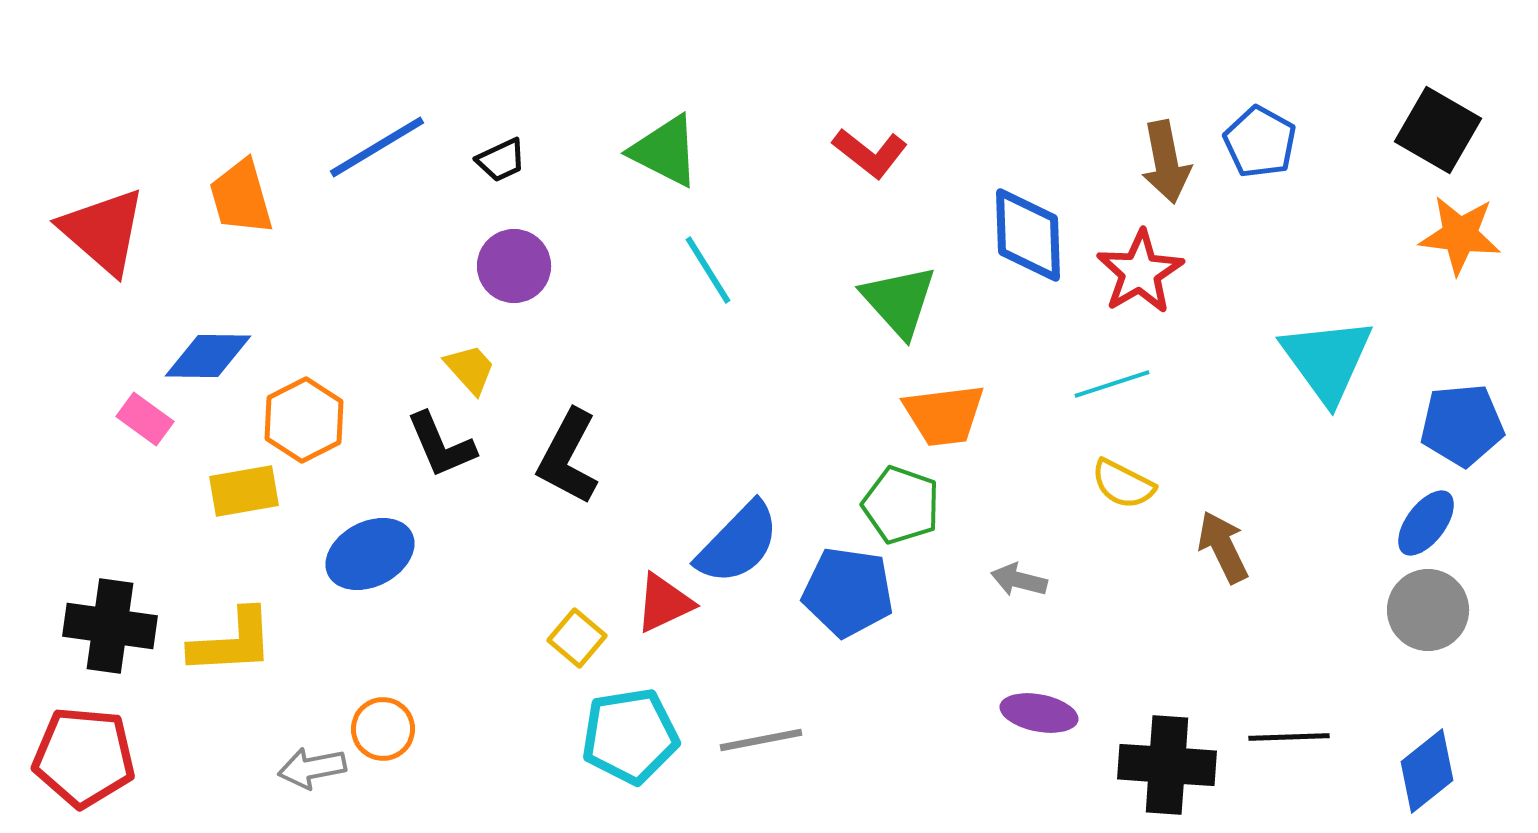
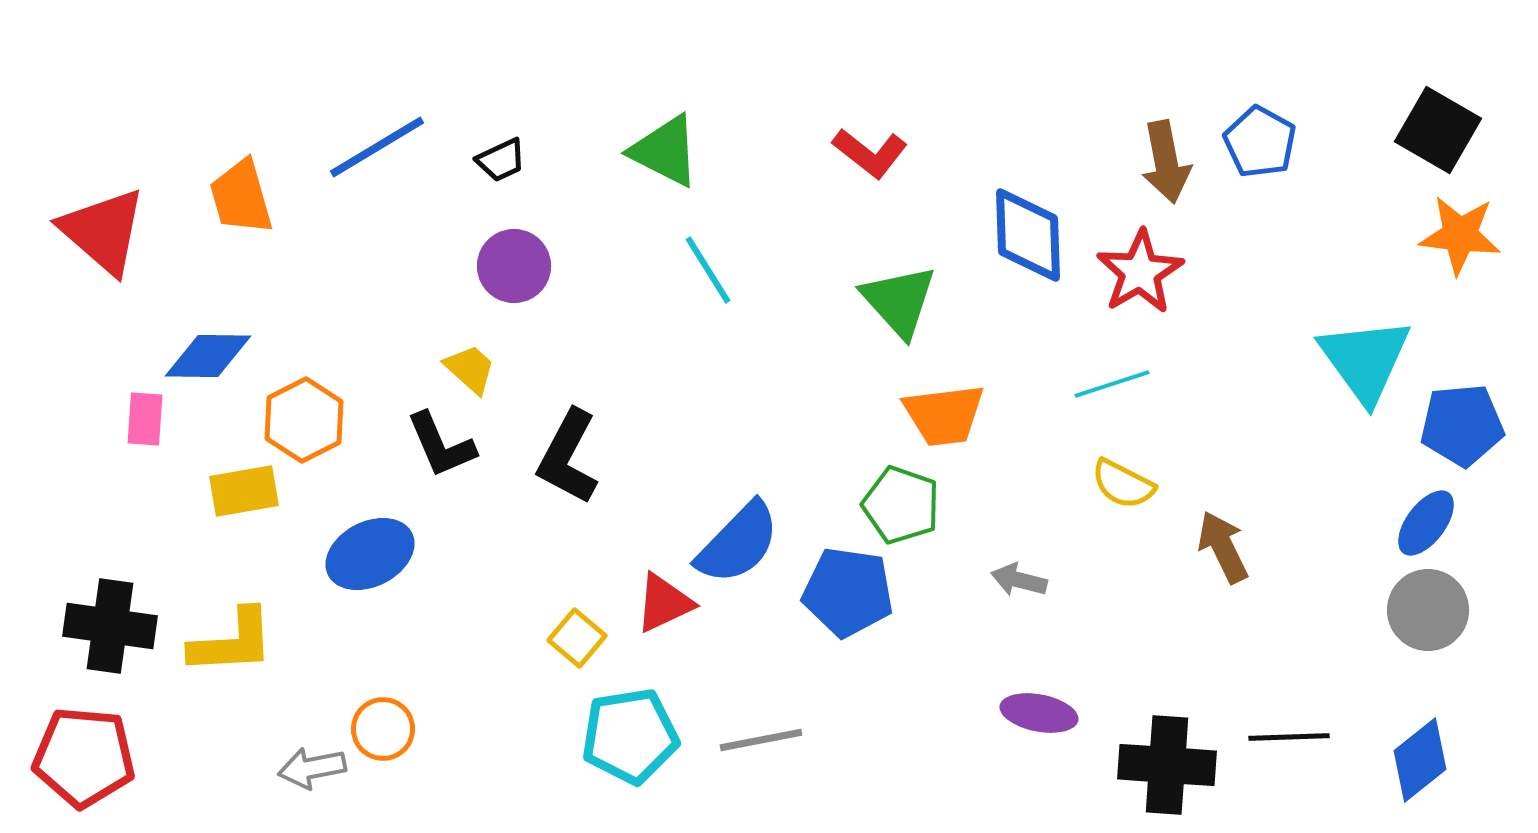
cyan triangle at (1327, 360): moved 38 px right
yellow trapezoid at (470, 369): rotated 6 degrees counterclockwise
pink rectangle at (145, 419): rotated 58 degrees clockwise
blue diamond at (1427, 771): moved 7 px left, 11 px up
